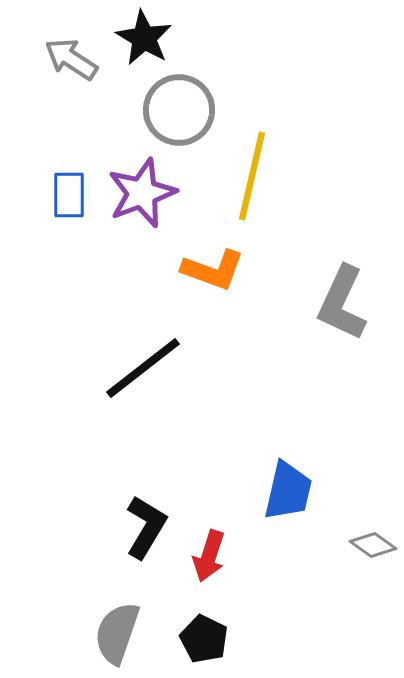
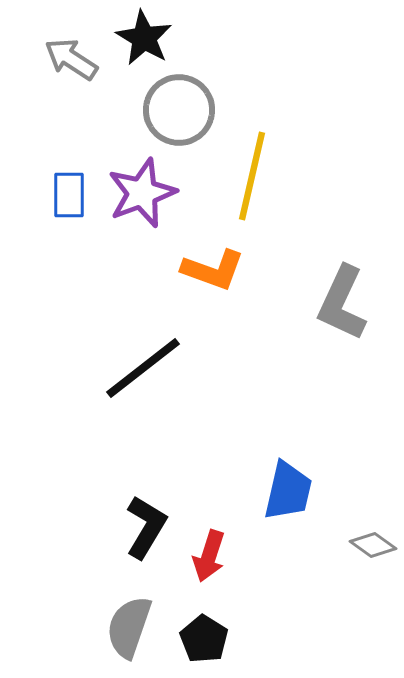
gray semicircle: moved 12 px right, 6 px up
black pentagon: rotated 6 degrees clockwise
